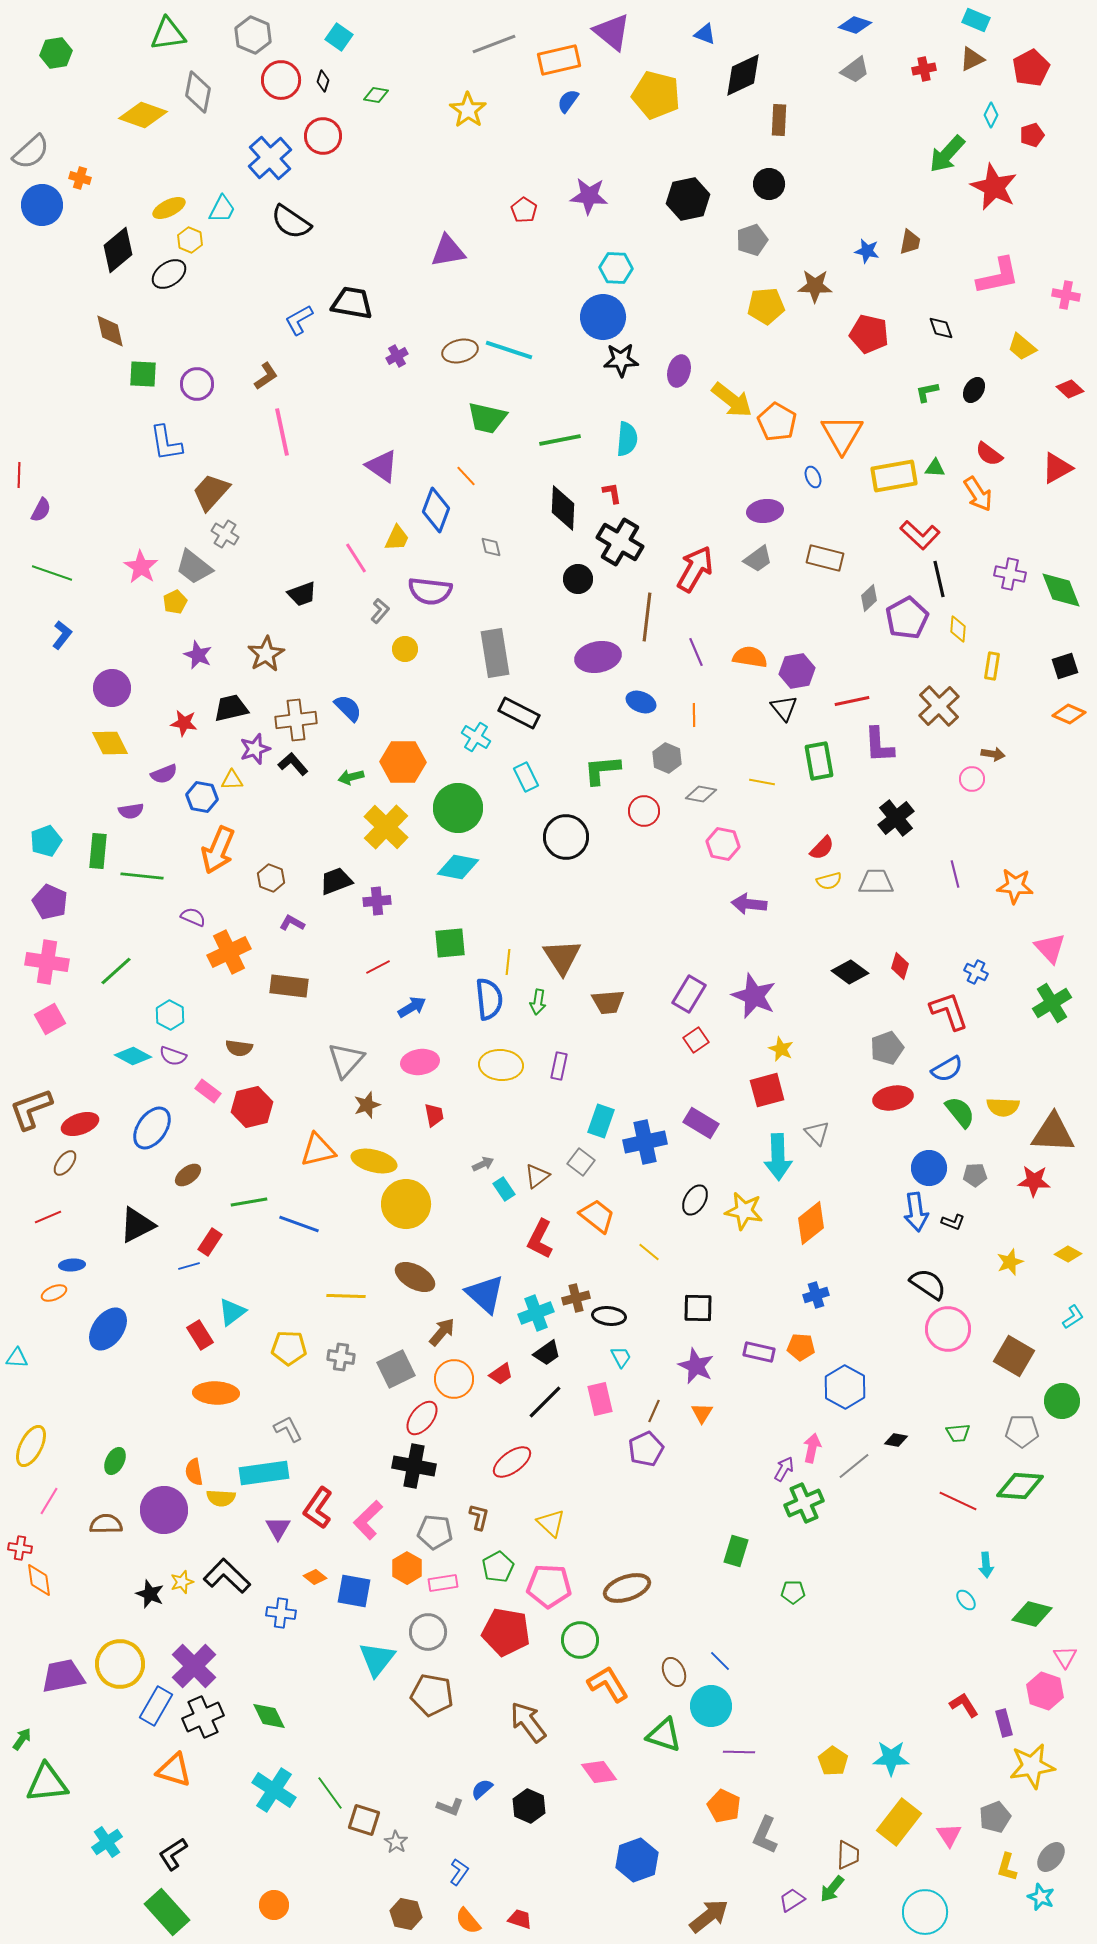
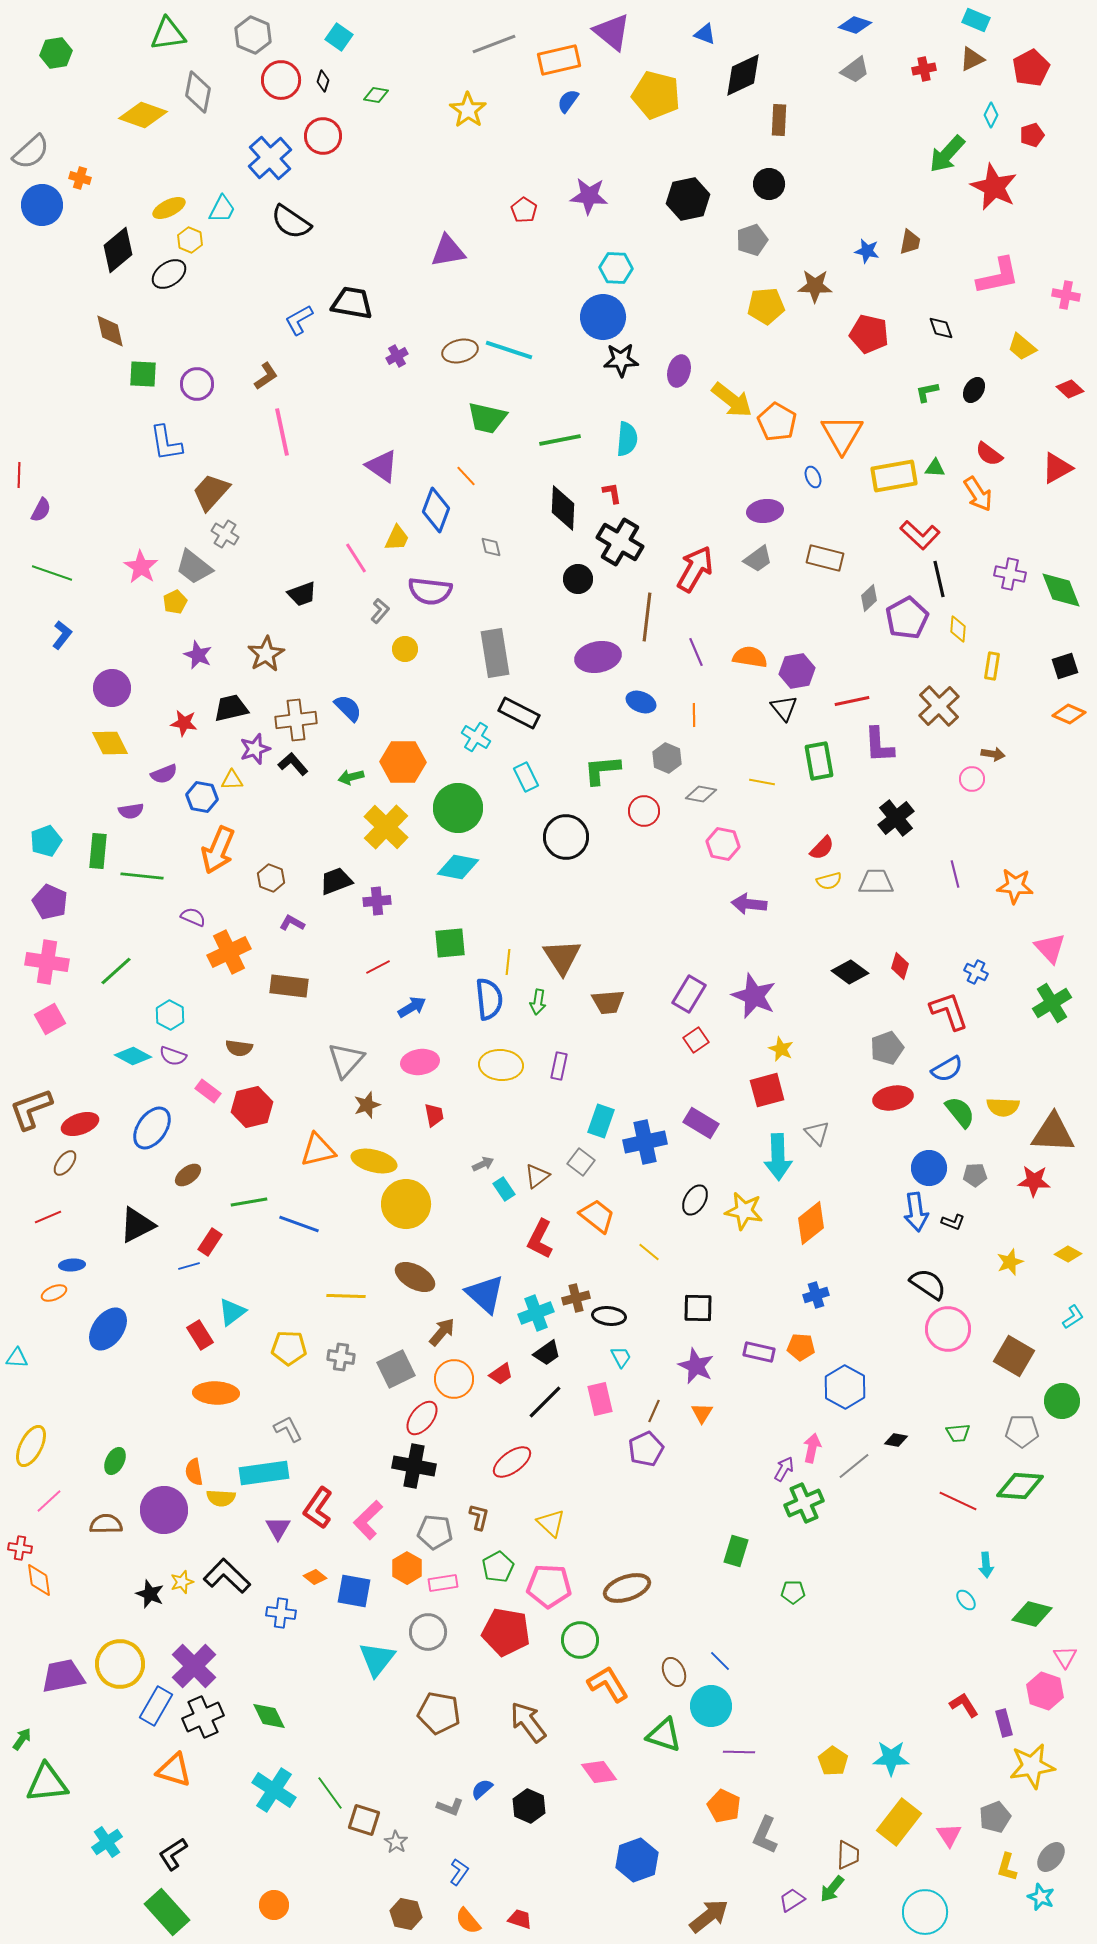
pink line at (49, 1501): rotated 16 degrees clockwise
brown pentagon at (432, 1695): moved 7 px right, 18 px down
